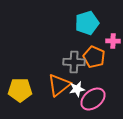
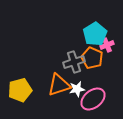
cyan pentagon: moved 8 px right, 11 px down; rotated 15 degrees counterclockwise
pink cross: moved 6 px left, 4 px down; rotated 24 degrees counterclockwise
orange pentagon: moved 2 px left, 1 px down
gray cross: rotated 20 degrees counterclockwise
orange triangle: rotated 20 degrees clockwise
yellow pentagon: rotated 15 degrees counterclockwise
